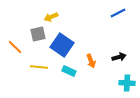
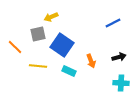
blue line: moved 5 px left, 10 px down
yellow line: moved 1 px left, 1 px up
cyan cross: moved 6 px left
